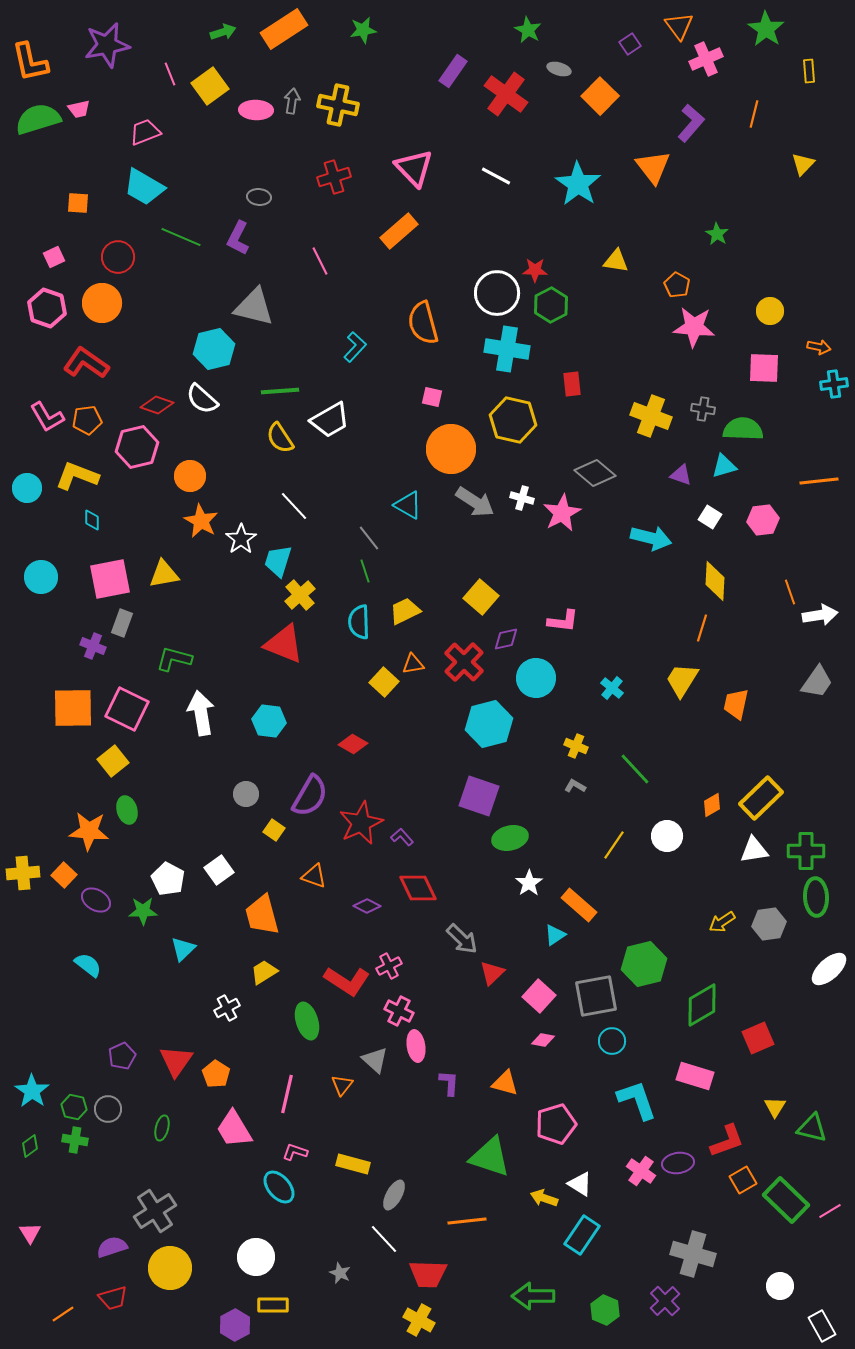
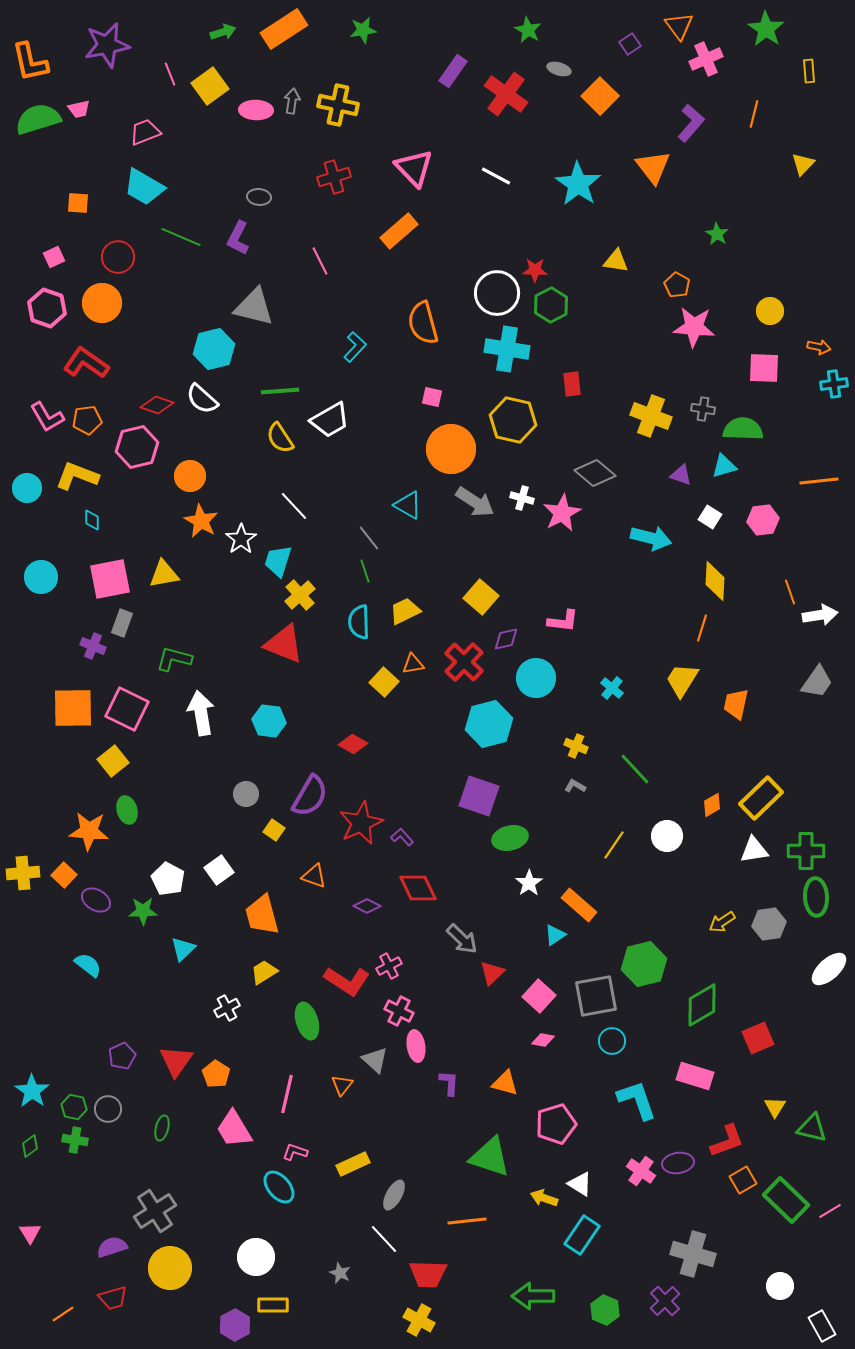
yellow rectangle at (353, 1164): rotated 40 degrees counterclockwise
